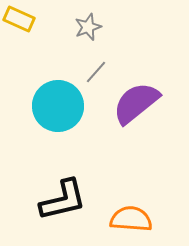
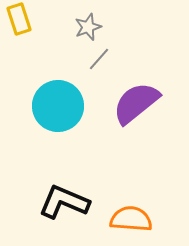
yellow rectangle: rotated 48 degrees clockwise
gray line: moved 3 px right, 13 px up
black L-shape: moved 1 px right, 2 px down; rotated 144 degrees counterclockwise
